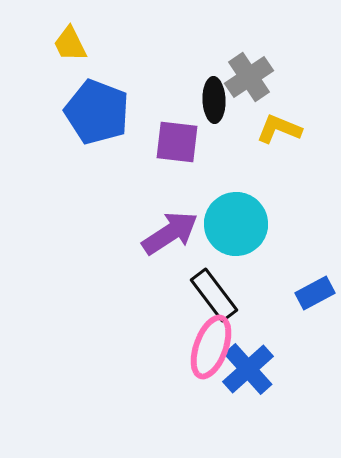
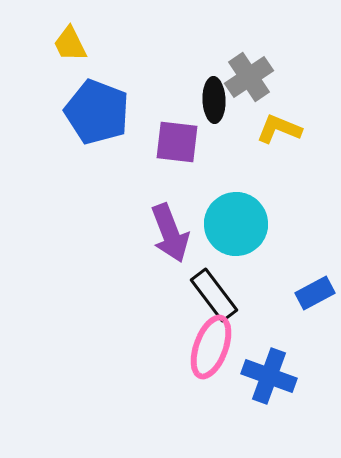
purple arrow: rotated 102 degrees clockwise
blue cross: moved 21 px right, 7 px down; rotated 28 degrees counterclockwise
